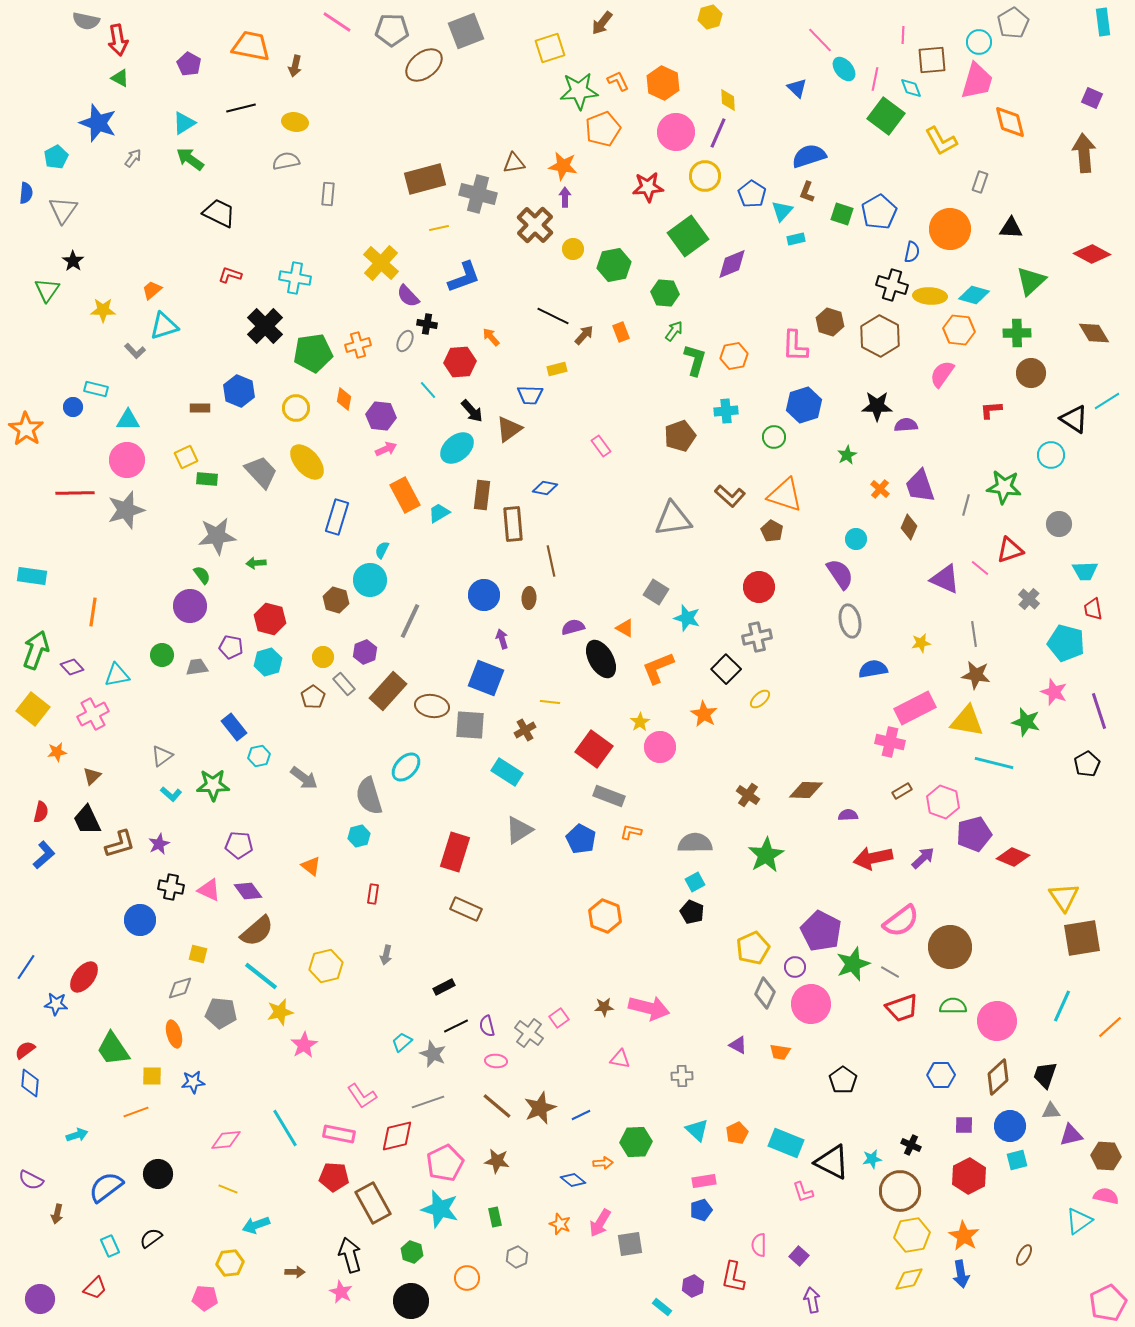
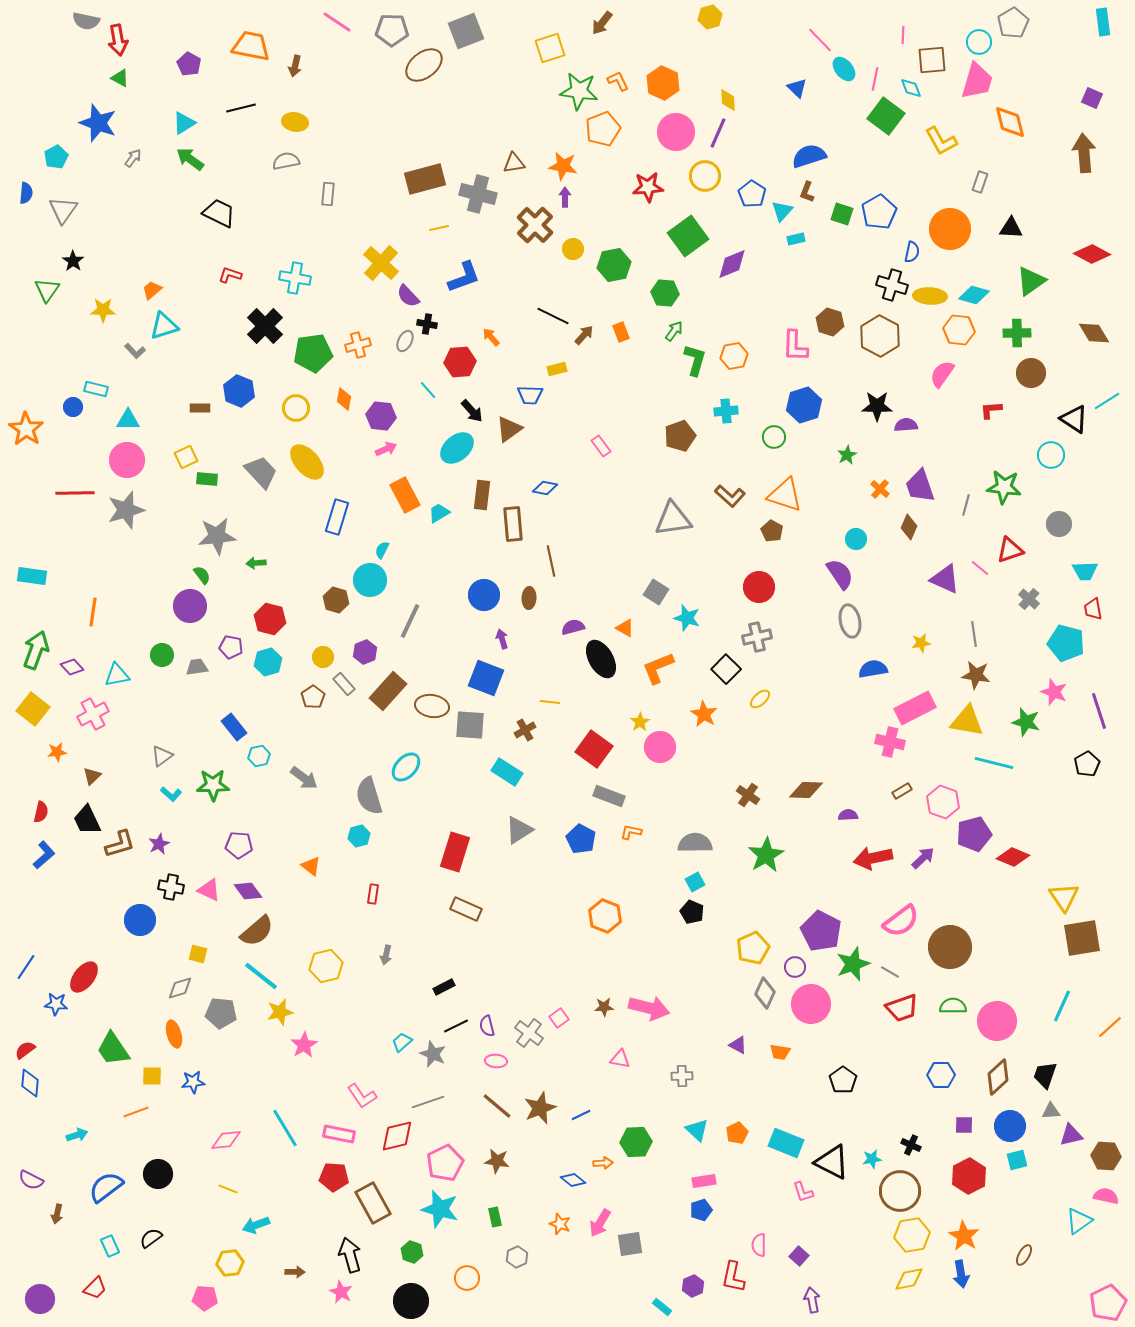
green star at (579, 91): rotated 12 degrees clockwise
green triangle at (1031, 281): rotated 8 degrees clockwise
